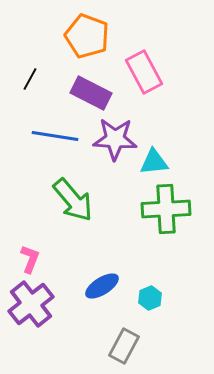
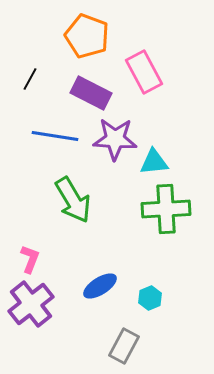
green arrow: rotated 9 degrees clockwise
blue ellipse: moved 2 px left
